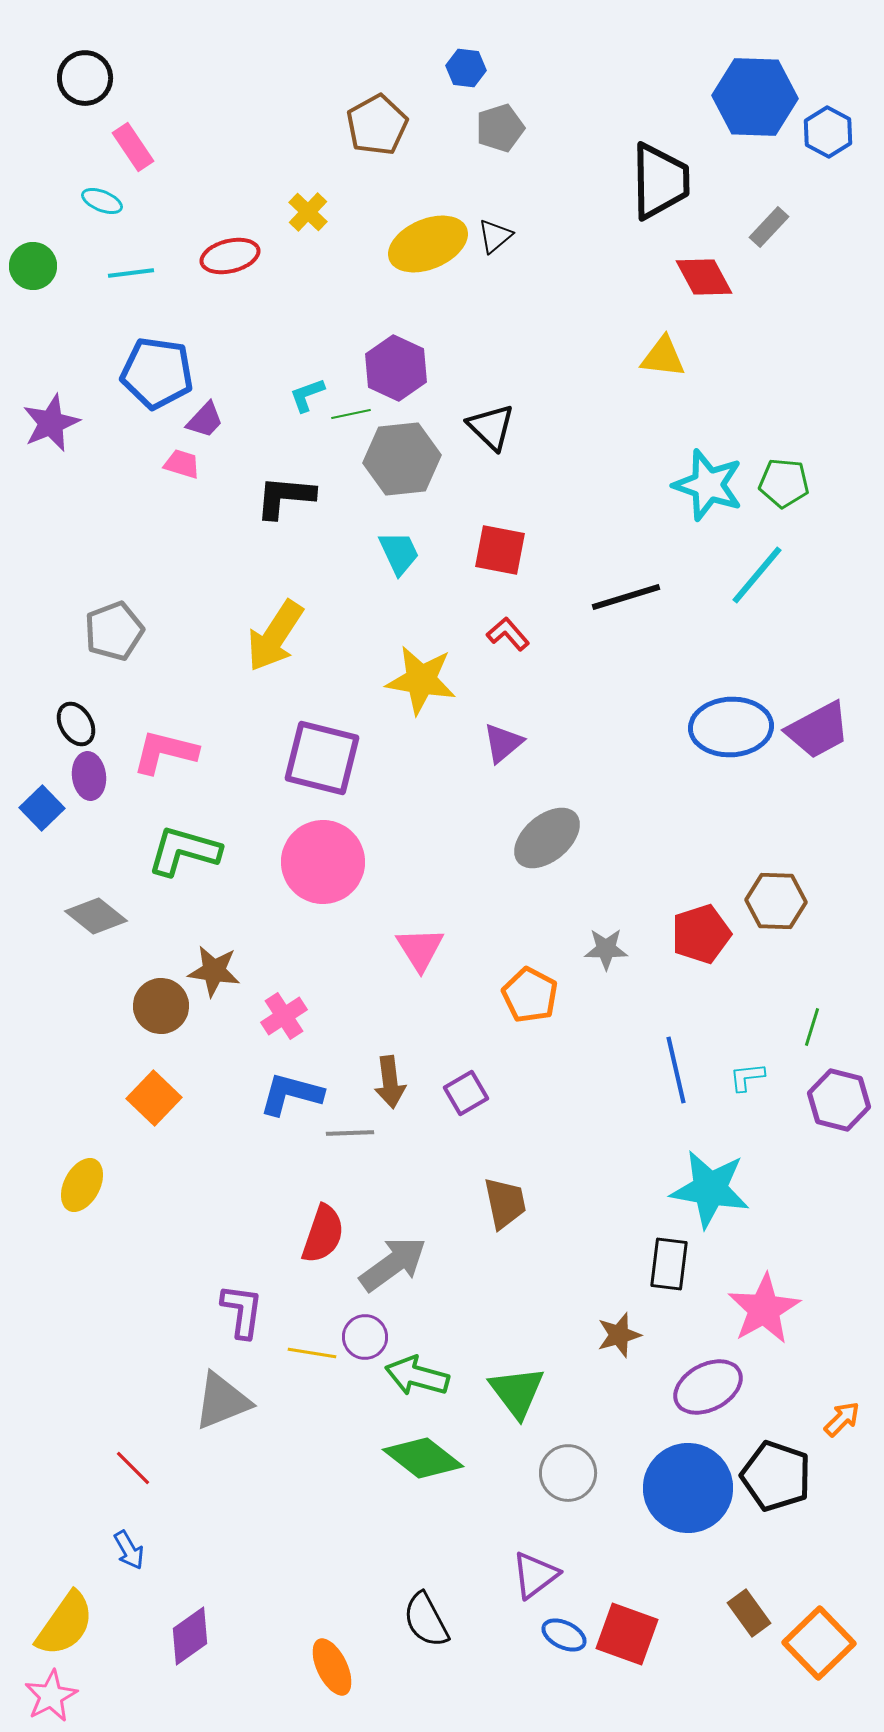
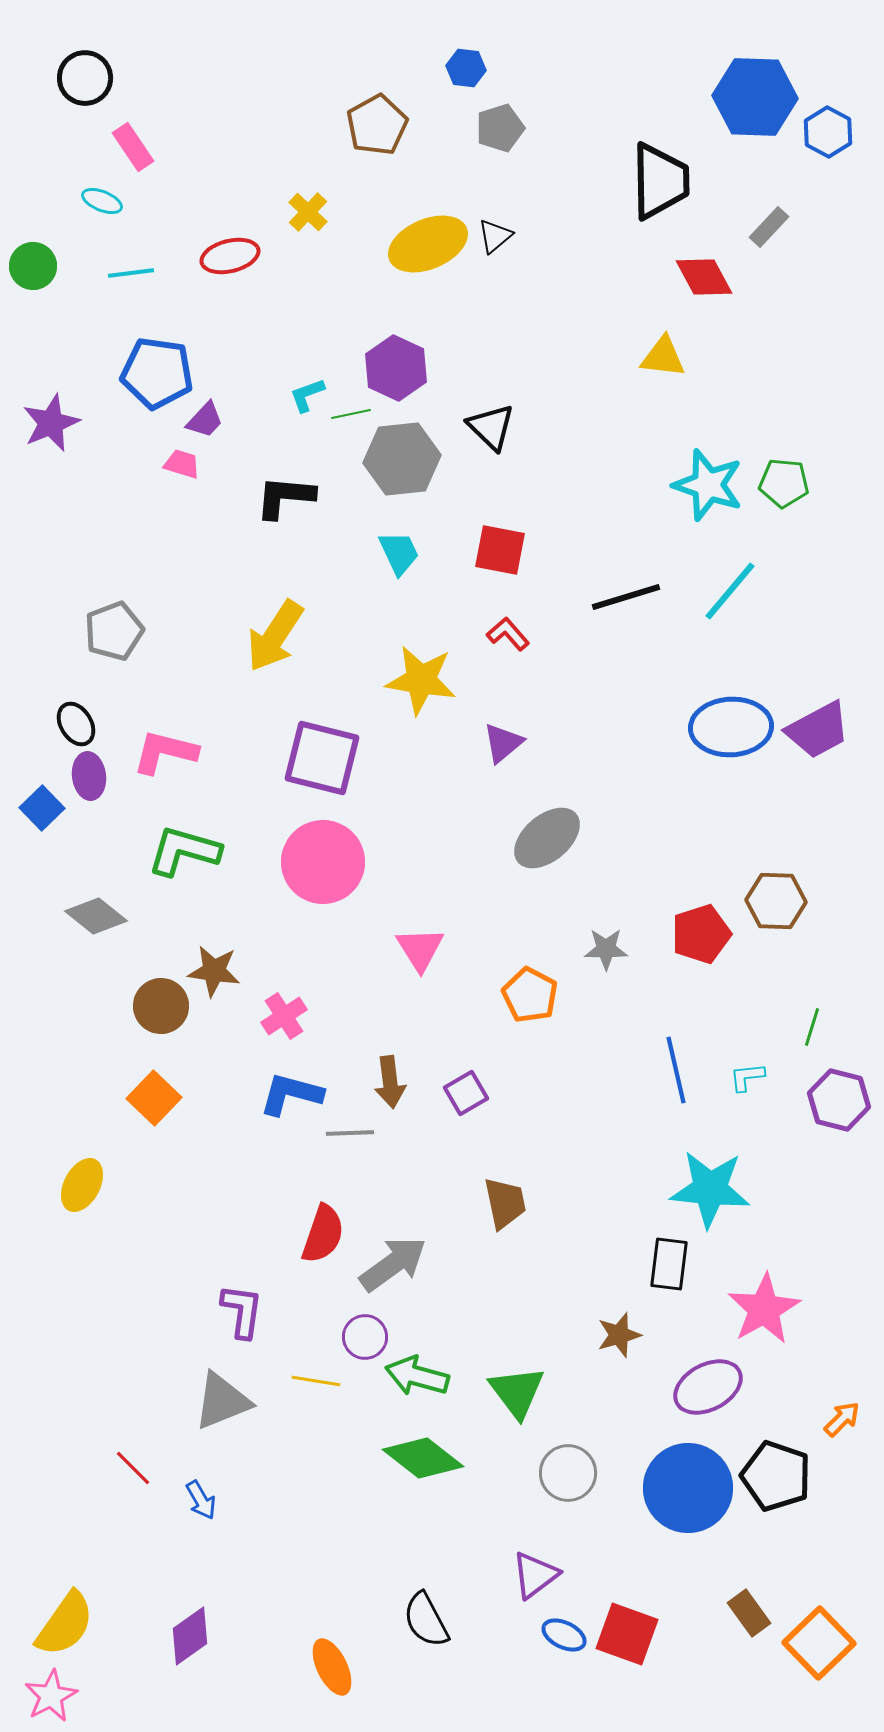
cyan line at (757, 575): moved 27 px left, 16 px down
cyan star at (710, 1189): rotated 4 degrees counterclockwise
yellow line at (312, 1353): moved 4 px right, 28 px down
blue arrow at (129, 1550): moved 72 px right, 50 px up
